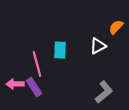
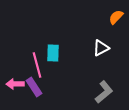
orange semicircle: moved 10 px up
white triangle: moved 3 px right, 2 px down
cyan rectangle: moved 7 px left, 3 px down
pink line: moved 1 px down
